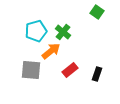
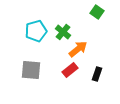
orange arrow: moved 27 px right, 2 px up
